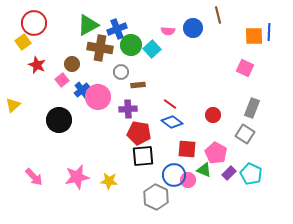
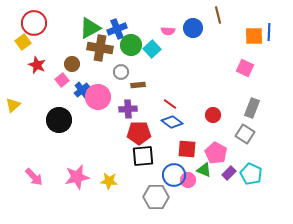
green triangle at (88, 25): moved 2 px right, 3 px down
red pentagon at (139, 133): rotated 10 degrees counterclockwise
gray hexagon at (156, 197): rotated 25 degrees counterclockwise
